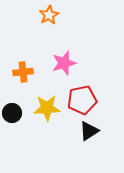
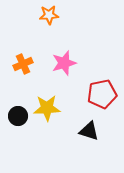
orange star: rotated 24 degrees clockwise
orange cross: moved 8 px up; rotated 18 degrees counterclockwise
red pentagon: moved 20 px right, 6 px up
black circle: moved 6 px right, 3 px down
black triangle: rotated 50 degrees clockwise
